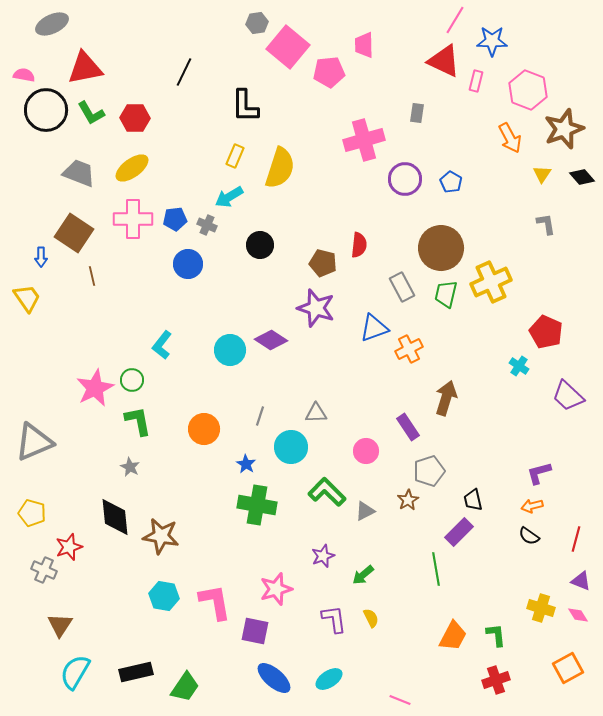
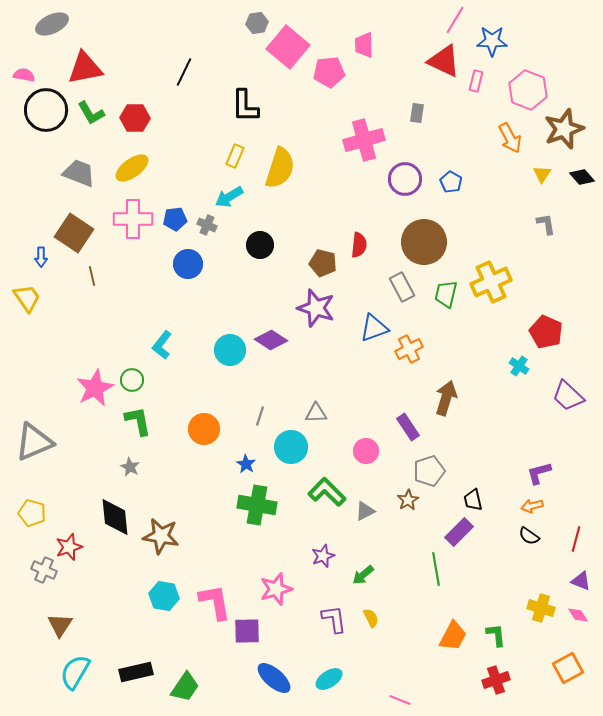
brown circle at (441, 248): moved 17 px left, 6 px up
purple square at (255, 631): moved 8 px left; rotated 12 degrees counterclockwise
